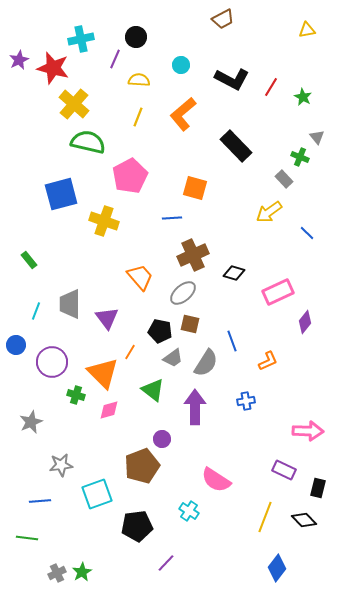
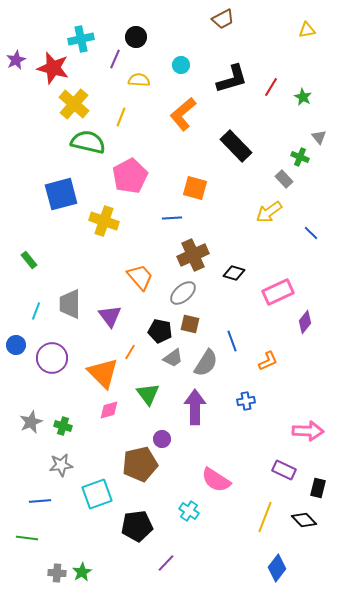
purple star at (19, 60): moved 3 px left
black L-shape at (232, 79): rotated 44 degrees counterclockwise
yellow line at (138, 117): moved 17 px left
gray triangle at (317, 137): moved 2 px right
blue line at (307, 233): moved 4 px right
purple triangle at (107, 318): moved 3 px right, 2 px up
purple circle at (52, 362): moved 4 px up
green triangle at (153, 390): moved 5 px left, 4 px down; rotated 15 degrees clockwise
green cross at (76, 395): moved 13 px left, 31 px down
brown pentagon at (142, 466): moved 2 px left, 2 px up; rotated 8 degrees clockwise
gray cross at (57, 573): rotated 30 degrees clockwise
